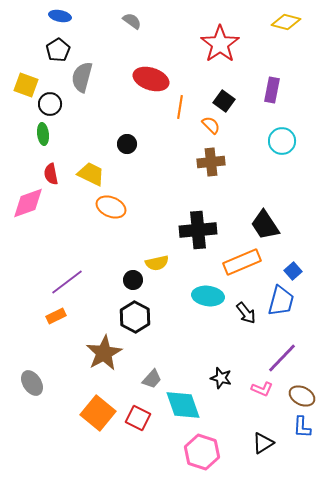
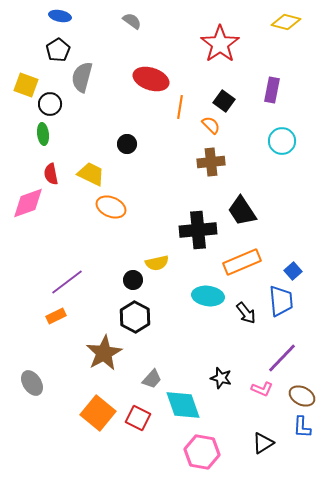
black trapezoid at (265, 225): moved 23 px left, 14 px up
blue trapezoid at (281, 301): rotated 20 degrees counterclockwise
pink hexagon at (202, 452): rotated 8 degrees counterclockwise
